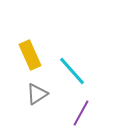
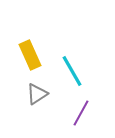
cyan line: rotated 12 degrees clockwise
